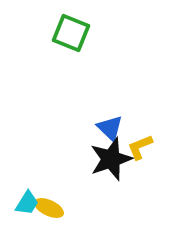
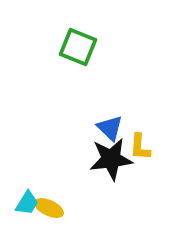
green square: moved 7 px right, 14 px down
yellow L-shape: rotated 64 degrees counterclockwise
black star: rotated 12 degrees clockwise
